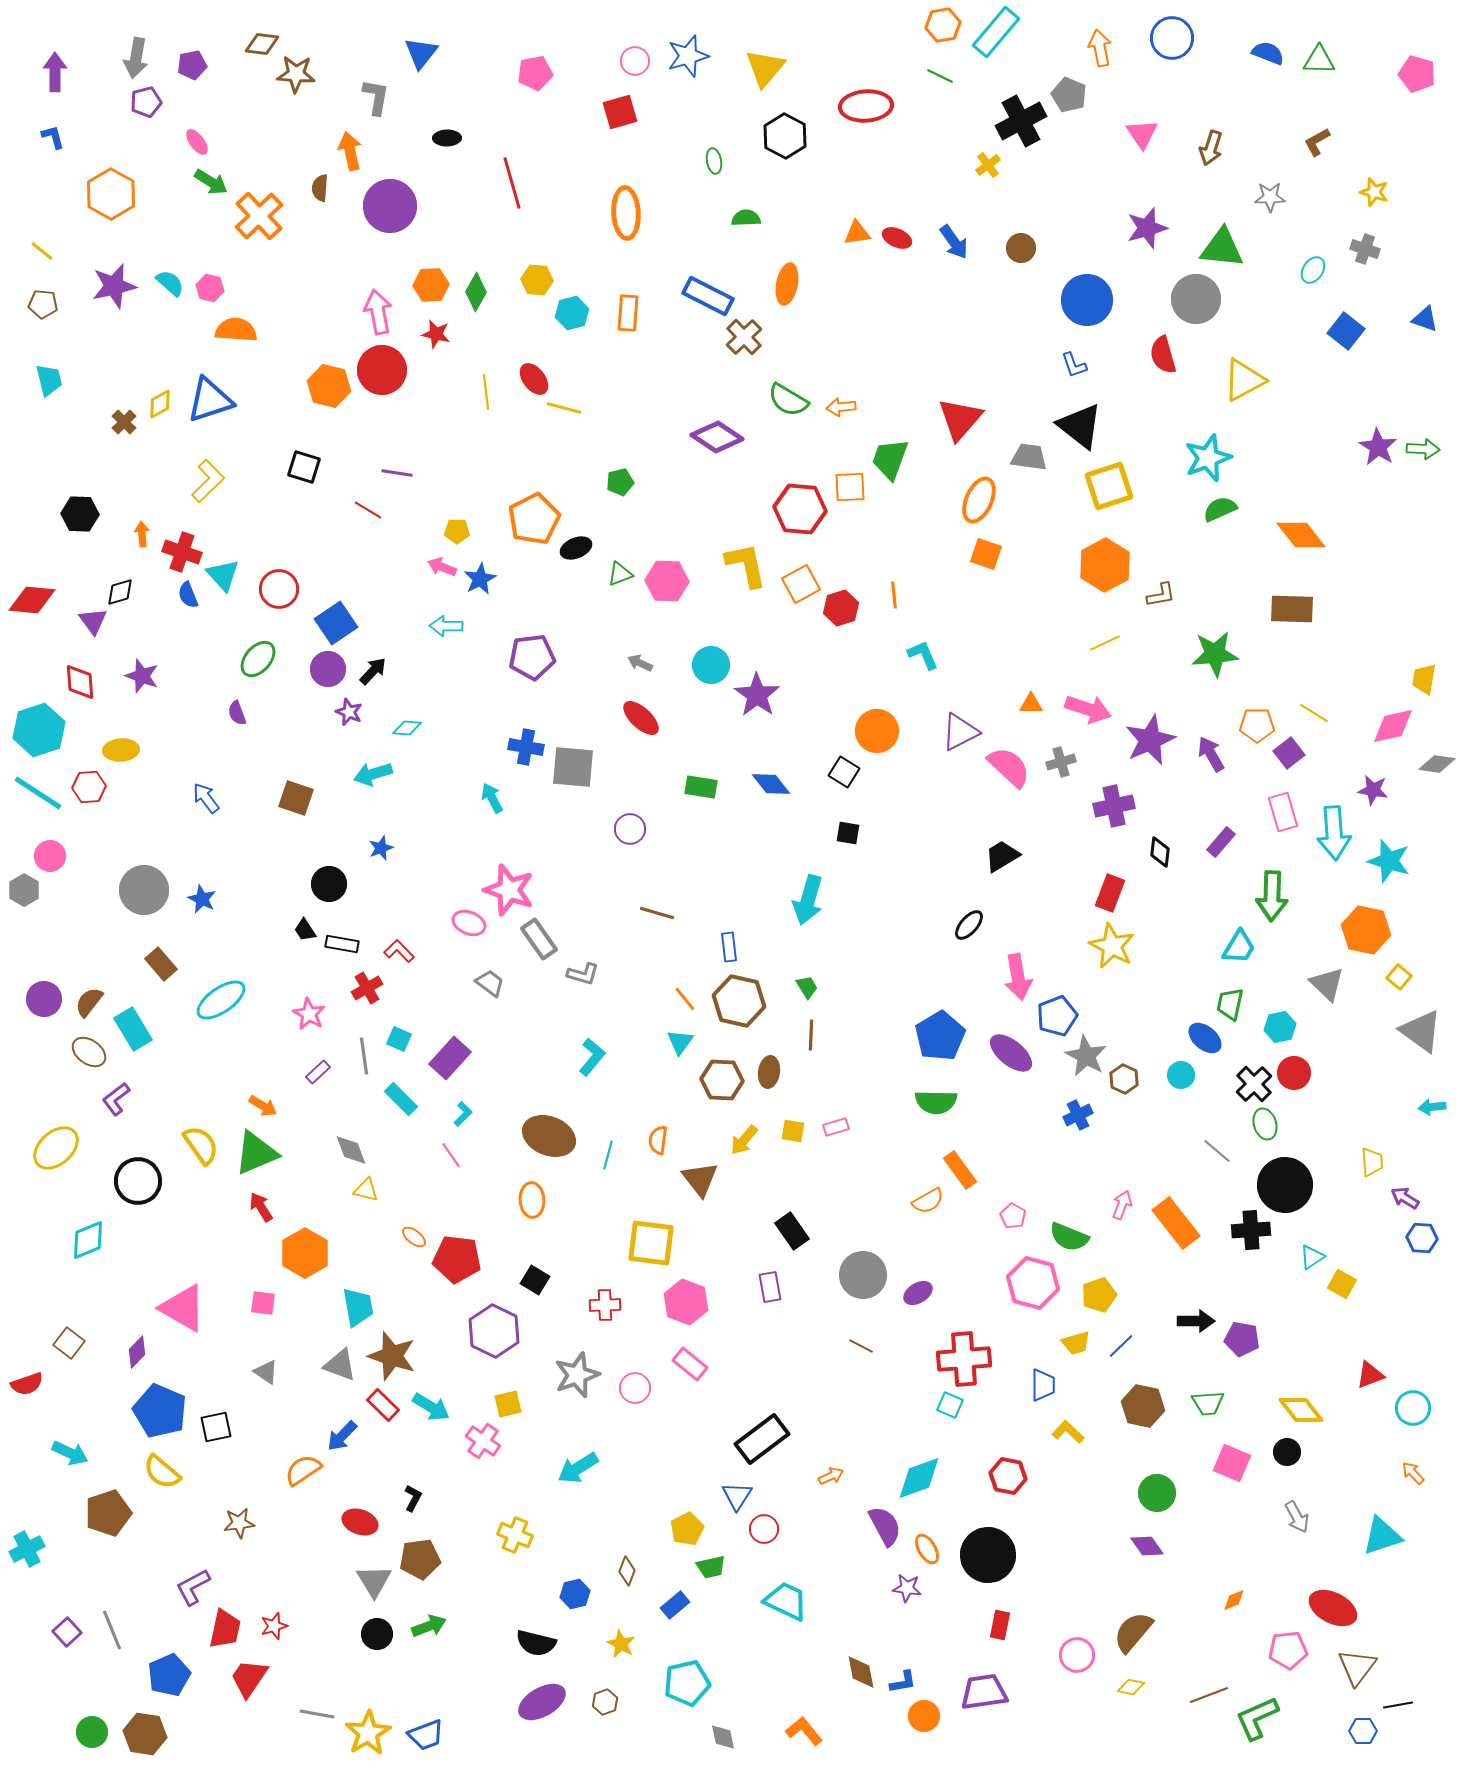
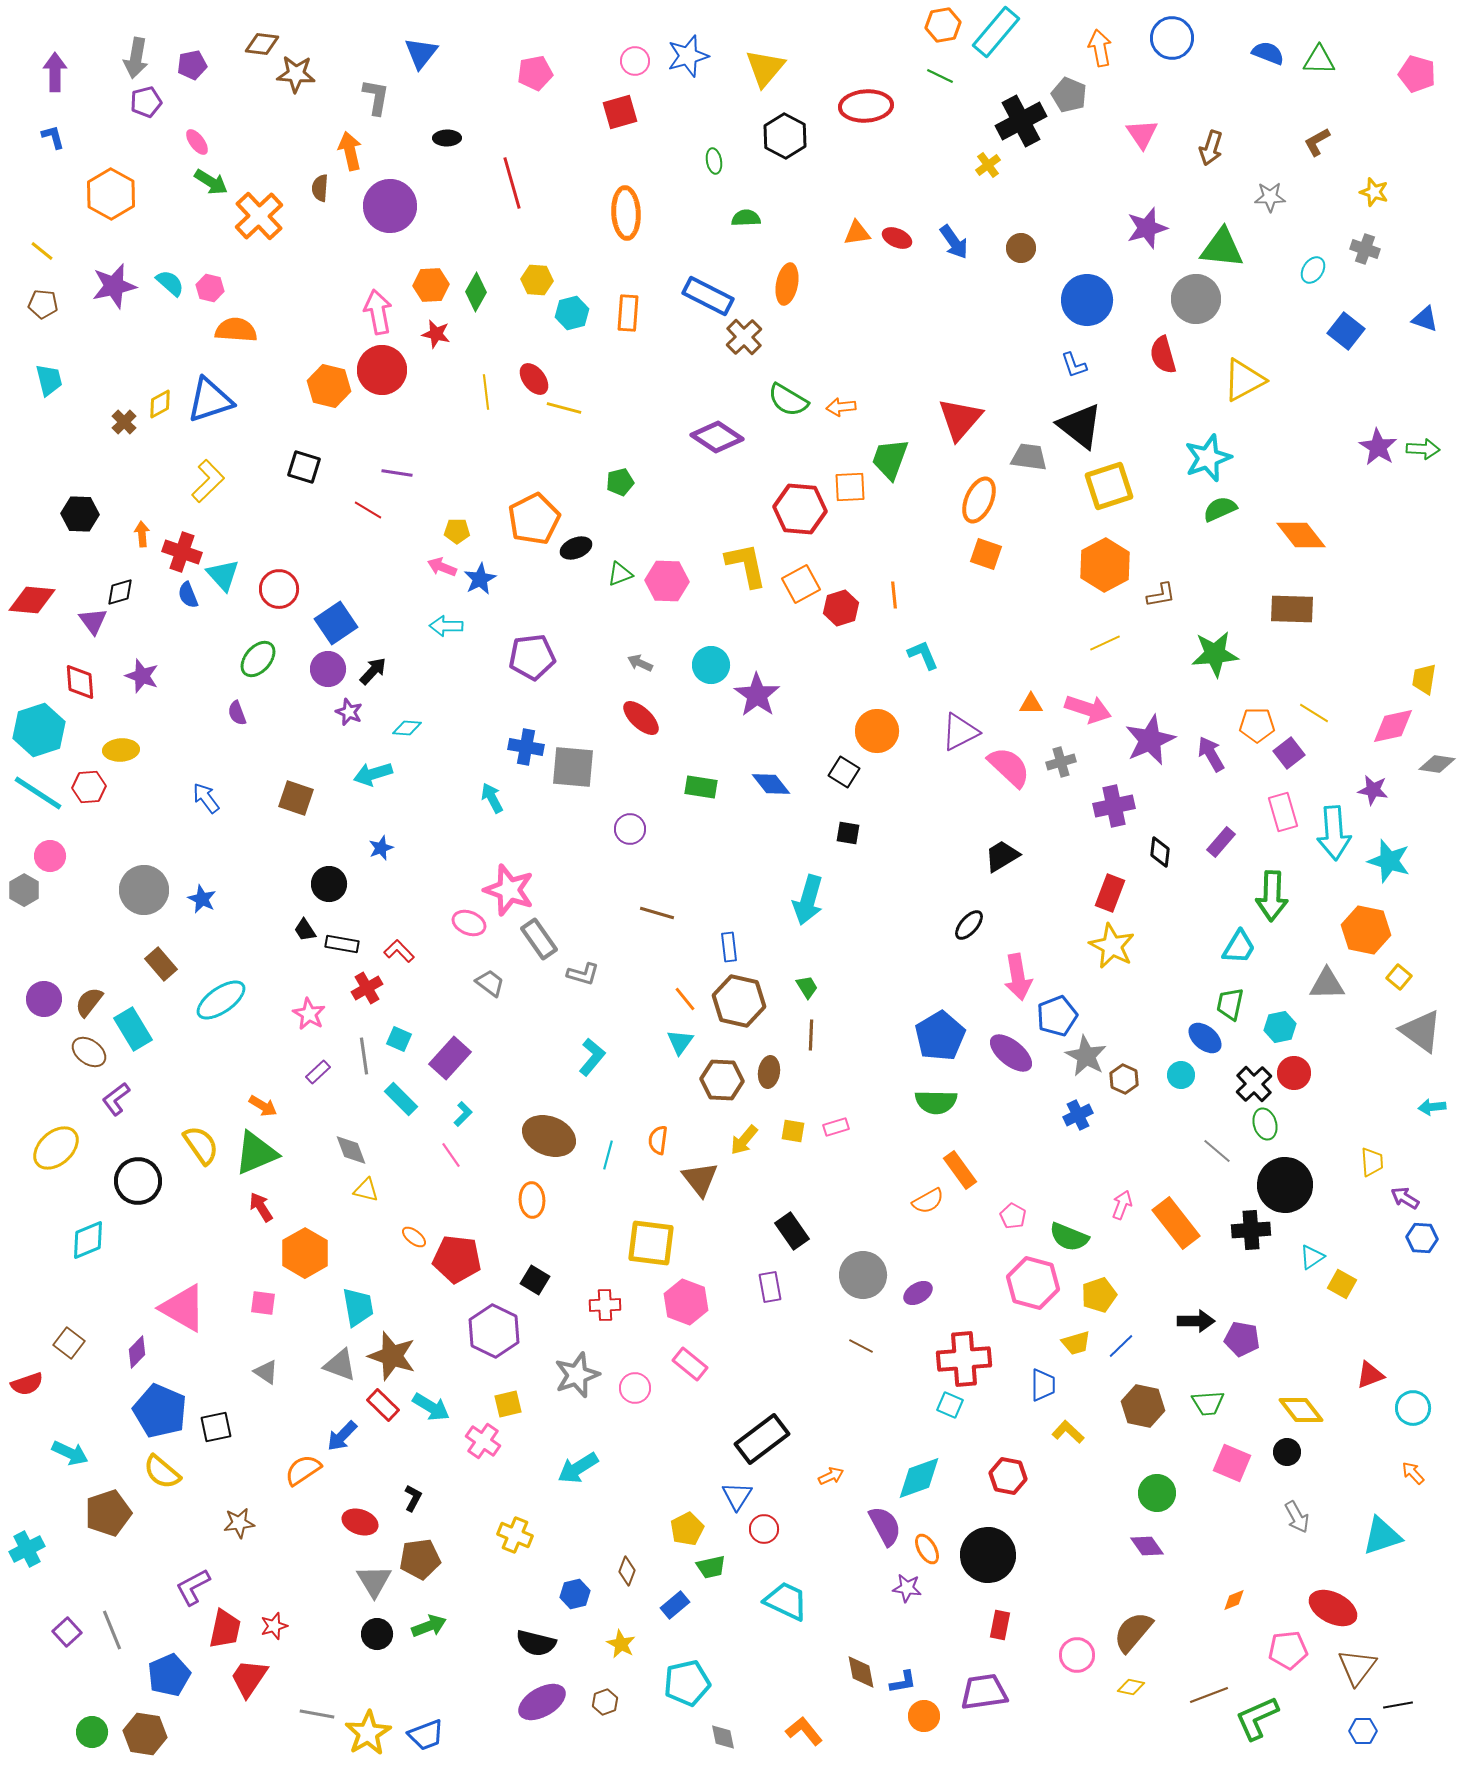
gray triangle at (1327, 984): rotated 45 degrees counterclockwise
